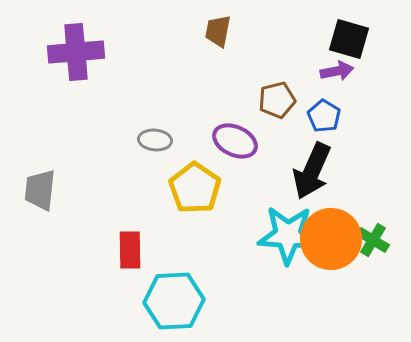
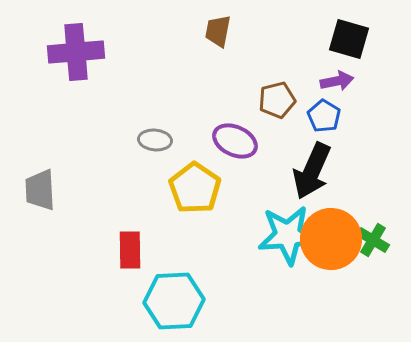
purple arrow: moved 10 px down
gray trapezoid: rotated 9 degrees counterclockwise
cyan star: rotated 8 degrees counterclockwise
